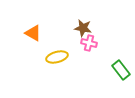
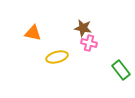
orange triangle: rotated 18 degrees counterclockwise
